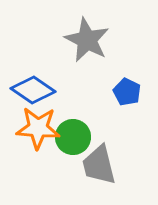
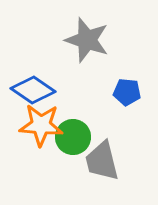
gray star: rotated 9 degrees counterclockwise
blue pentagon: rotated 20 degrees counterclockwise
orange star: moved 3 px right, 3 px up
gray trapezoid: moved 3 px right, 4 px up
